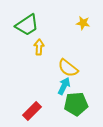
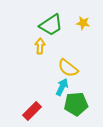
green trapezoid: moved 24 px right
yellow arrow: moved 1 px right, 1 px up
cyan arrow: moved 2 px left, 1 px down
